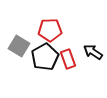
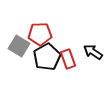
red pentagon: moved 10 px left, 4 px down
black pentagon: moved 2 px right
